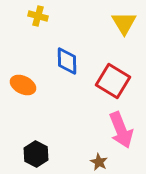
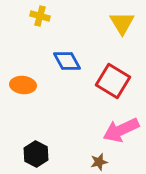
yellow cross: moved 2 px right
yellow triangle: moved 2 px left
blue diamond: rotated 28 degrees counterclockwise
orange ellipse: rotated 20 degrees counterclockwise
pink arrow: rotated 87 degrees clockwise
brown star: rotated 30 degrees clockwise
